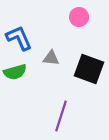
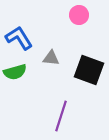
pink circle: moved 2 px up
blue L-shape: rotated 8 degrees counterclockwise
black square: moved 1 px down
